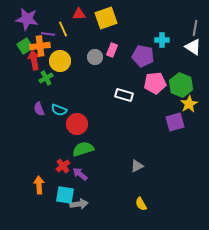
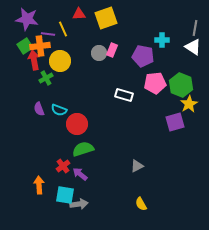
gray circle: moved 4 px right, 4 px up
